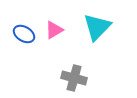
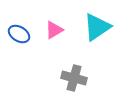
cyan triangle: rotated 12 degrees clockwise
blue ellipse: moved 5 px left
